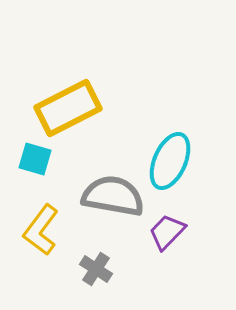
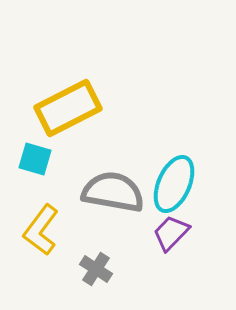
cyan ellipse: moved 4 px right, 23 px down
gray semicircle: moved 4 px up
purple trapezoid: moved 4 px right, 1 px down
